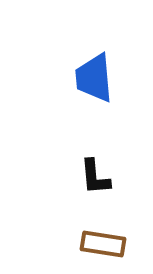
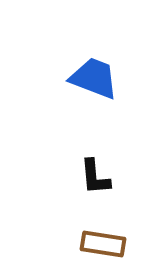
blue trapezoid: rotated 116 degrees clockwise
